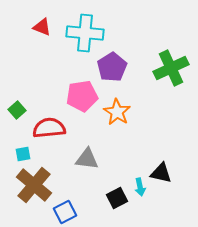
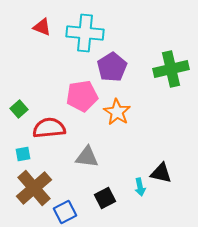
green cross: moved 1 px down; rotated 12 degrees clockwise
green square: moved 2 px right, 1 px up
gray triangle: moved 2 px up
brown cross: moved 3 px down; rotated 9 degrees clockwise
black square: moved 12 px left
